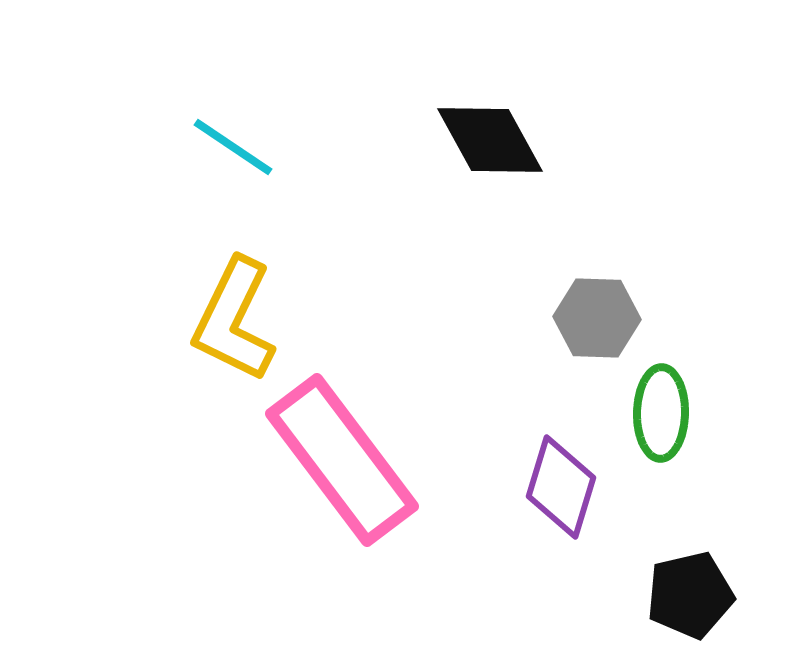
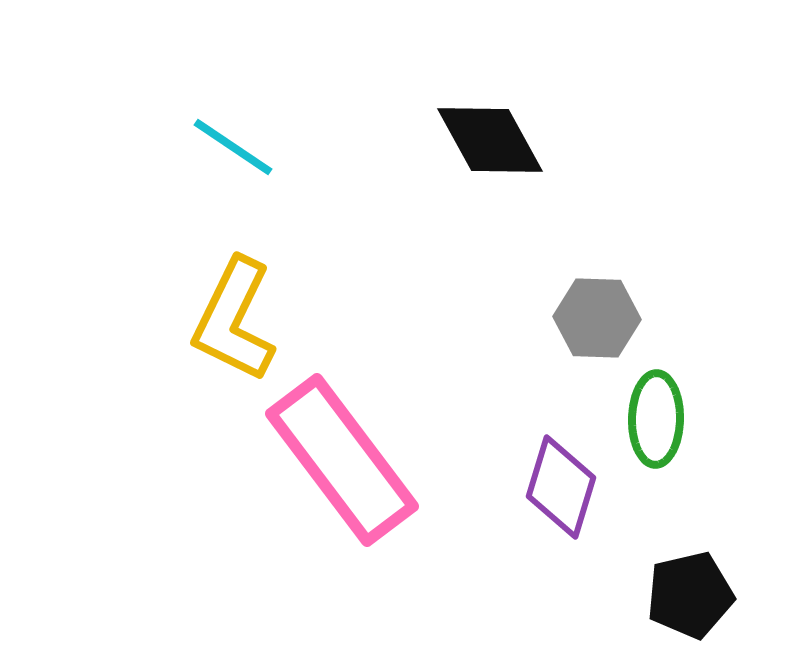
green ellipse: moved 5 px left, 6 px down
